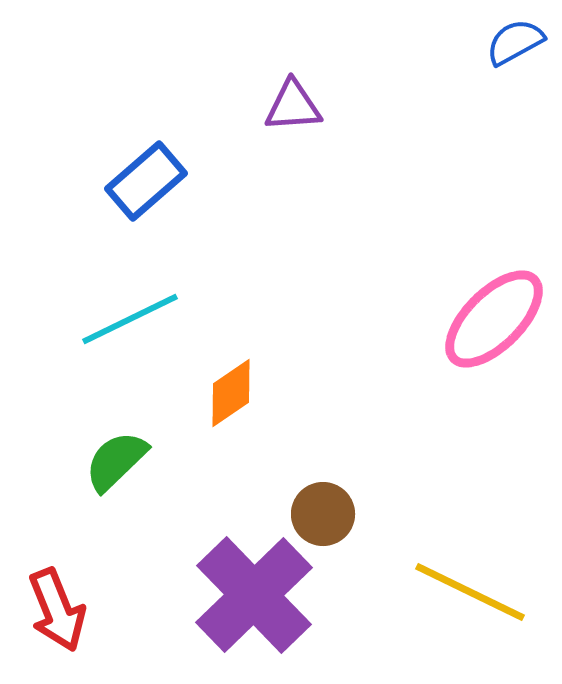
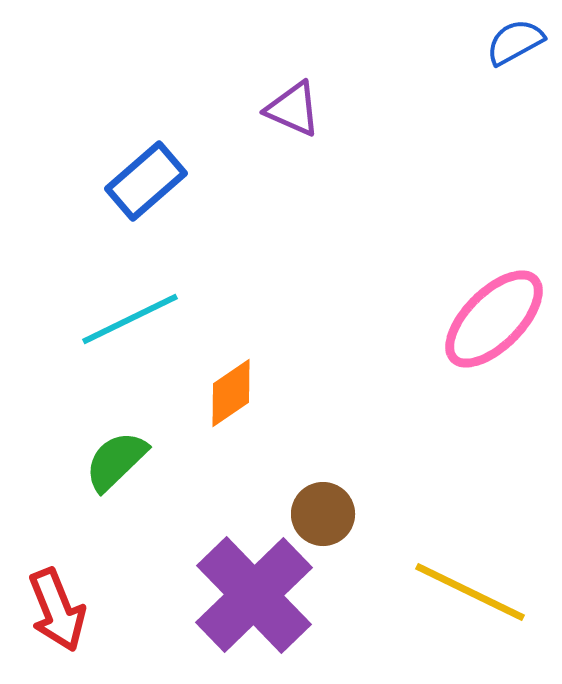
purple triangle: moved 3 px down; rotated 28 degrees clockwise
